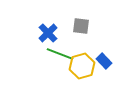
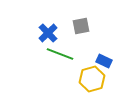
gray square: rotated 18 degrees counterclockwise
blue rectangle: rotated 21 degrees counterclockwise
yellow hexagon: moved 10 px right, 13 px down
